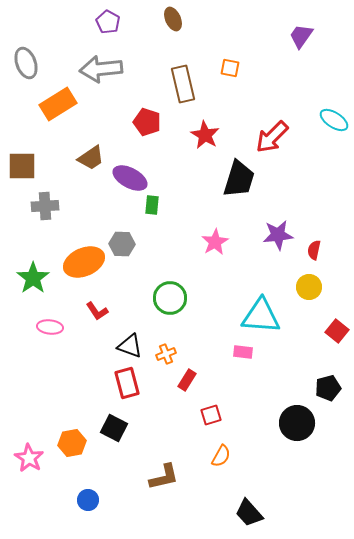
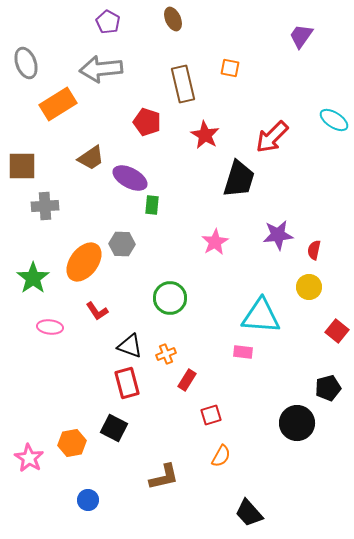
orange ellipse at (84, 262): rotated 30 degrees counterclockwise
